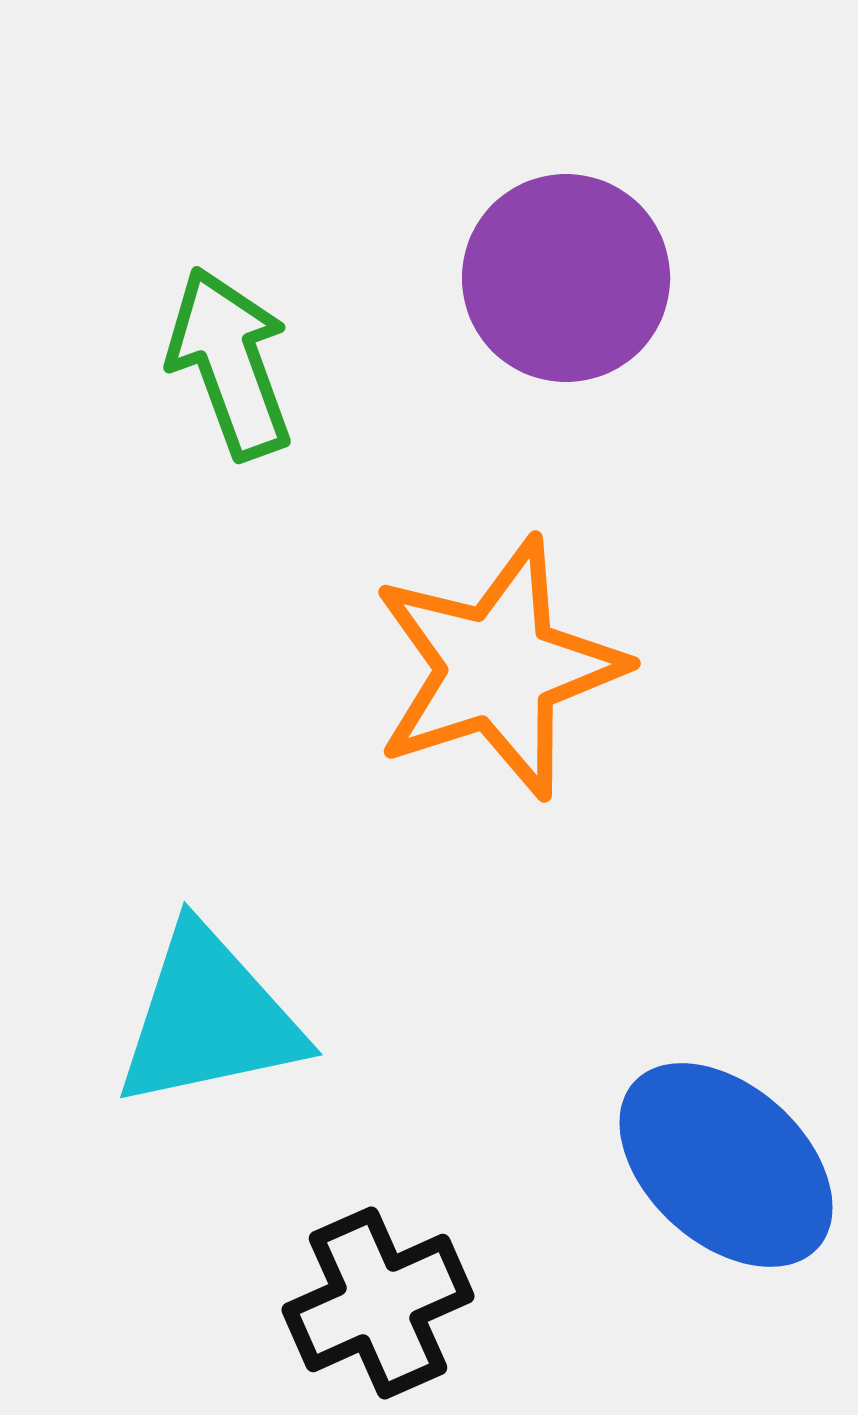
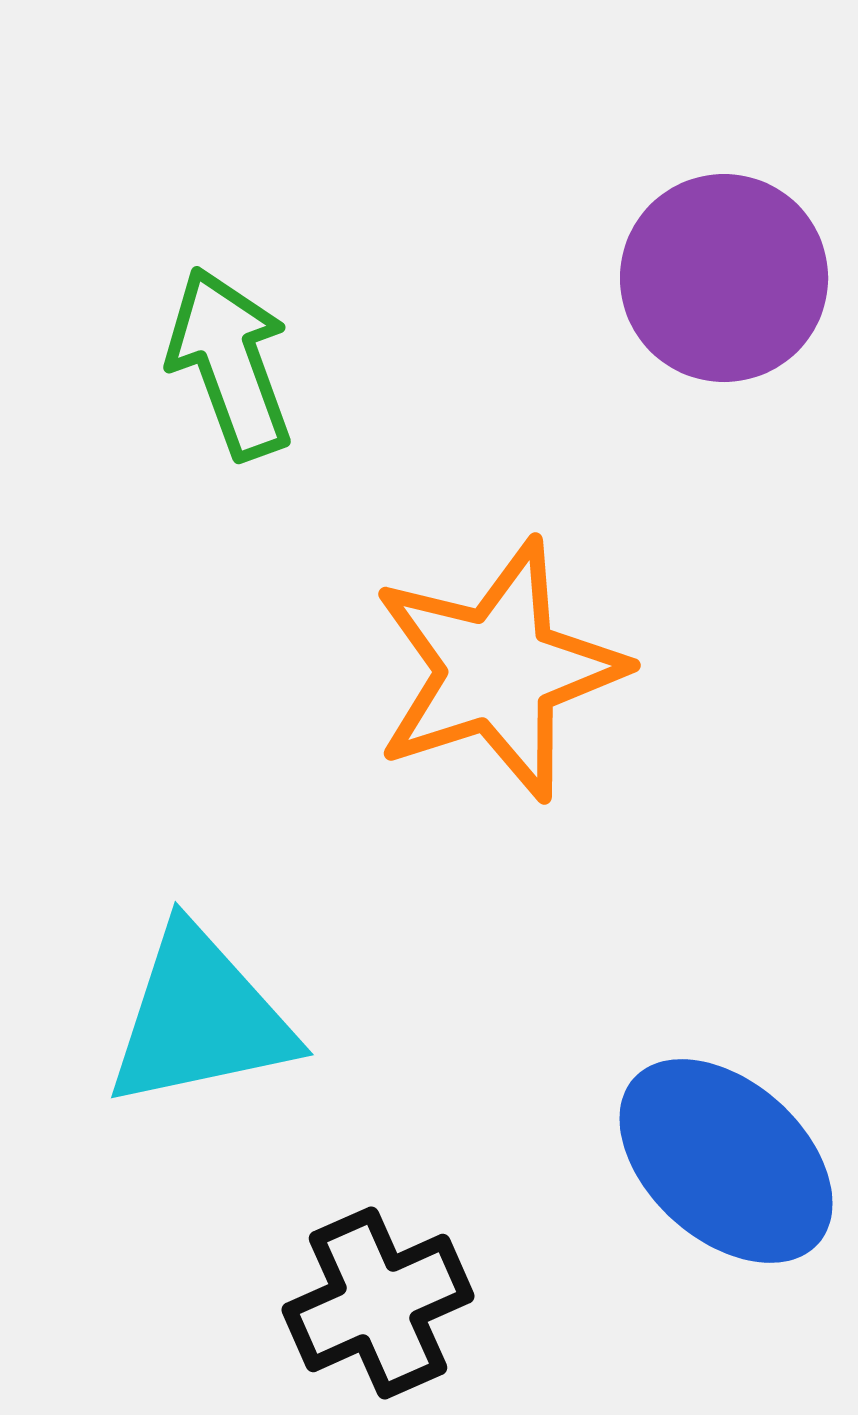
purple circle: moved 158 px right
orange star: moved 2 px down
cyan triangle: moved 9 px left
blue ellipse: moved 4 px up
